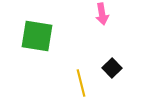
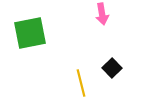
green square: moved 7 px left, 3 px up; rotated 20 degrees counterclockwise
